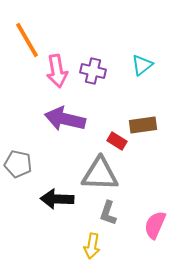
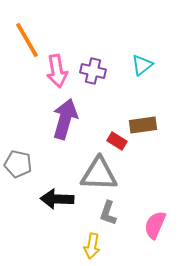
purple arrow: rotated 93 degrees clockwise
gray triangle: moved 1 px left
